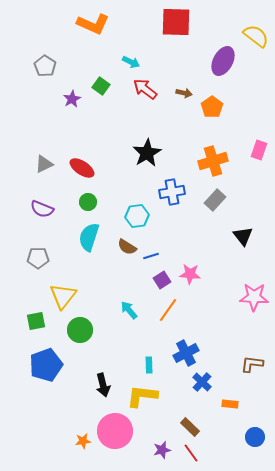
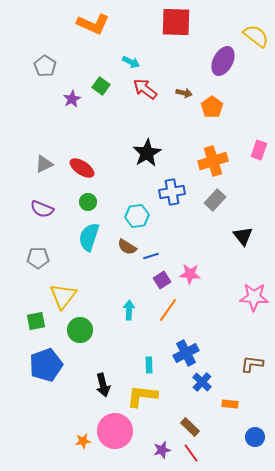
cyan arrow at (129, 310): rotated 42 degrees clockwise
